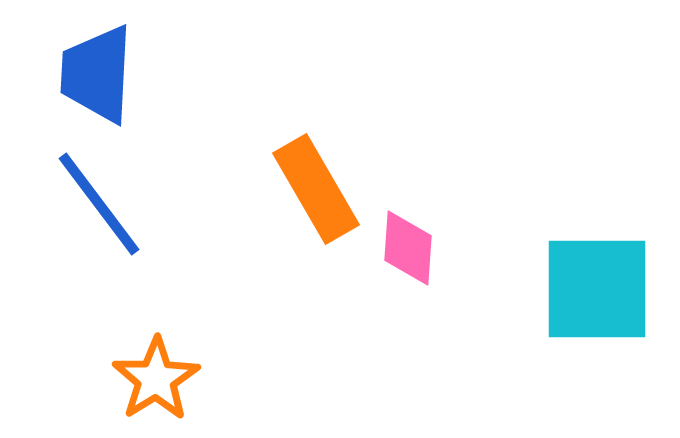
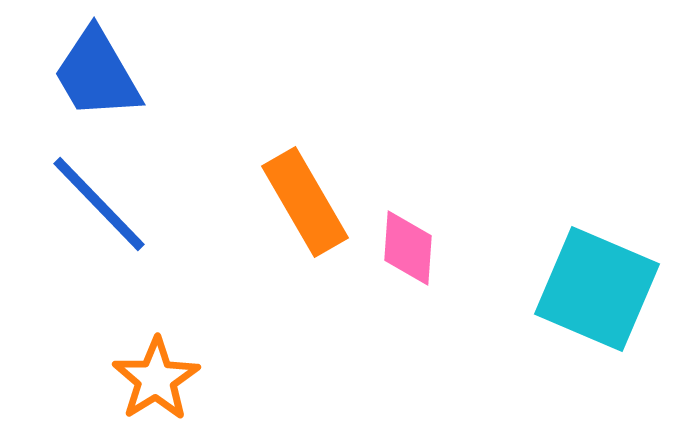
blue trapezoid: rotated 33 degrees counterclockwise
orange rectangle: moved 11 px left, 13 px down
blue line: rotated 7 degrees counterclockwise
cyan square: rotated 23 degrees clockwise
